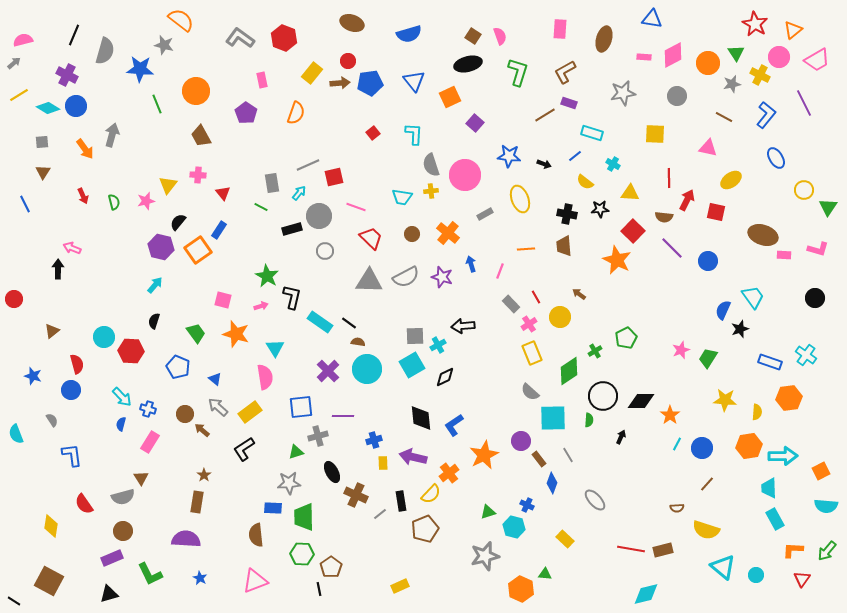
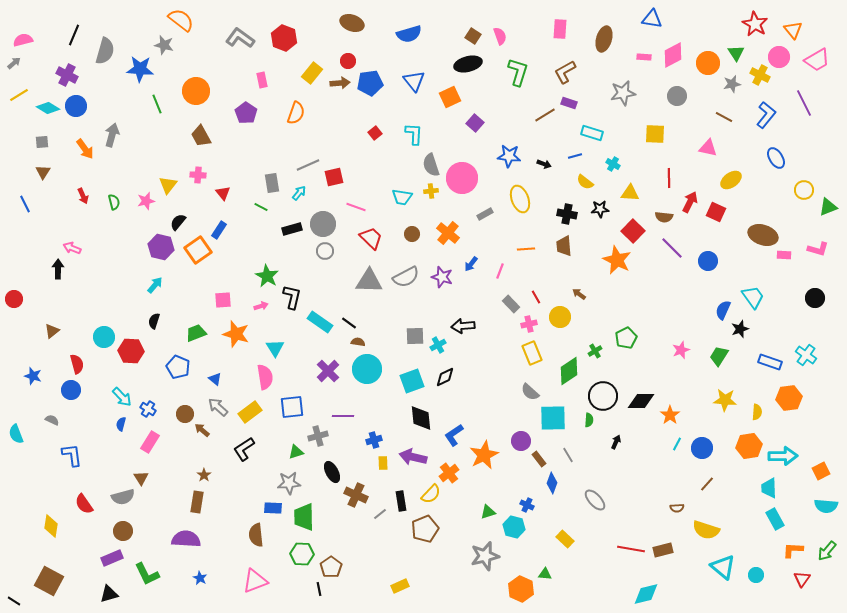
orange triangle at (793, 30): rotated 30 degrees counterclockwise
red square at (373, 133): moved 2 px right
blue line at (575, 156): rotated 24 degrees clockwise
pink circle at (465, 175): moved 3 px left, 3 px down
red arrow at (687, 200): moved 3 px right, 2 px down
green triangle at (828, 207): rotated 36 degrees clockwise
red square at (716, 212): rotated 12 degrees clockwise
gray circle at (319, 216): moved 4 px right, 8 px down
blue arrow at (471, 264): rotated 126 degrees counterclockwise
pink square at (223, 300): rotated 18 degrees counterclockwise
pink cross at (529, 324): rotated 21 degrees clockwise
green trapezoid at (196, 333): rotated 75 degrees counterclockwise
green trapezoid at (708, 358): moved 11 px right, 2 px up
cyan square at (412, 365): moved 16 px down; rotated 10 degrees clockwise
blue square at (301, 407): moved 9 px left
blue cross at (148, 409): rotated 14 degrees clockwise
gray semicircle at (52, 420): rotated 32 degrees counterclockwise
blue L-shape at (454, 425): moved 10 px down
black arrow at (621, 437): moved 5 px left, 5 px down
green L-shape at (150, 574): moved 3 px left
